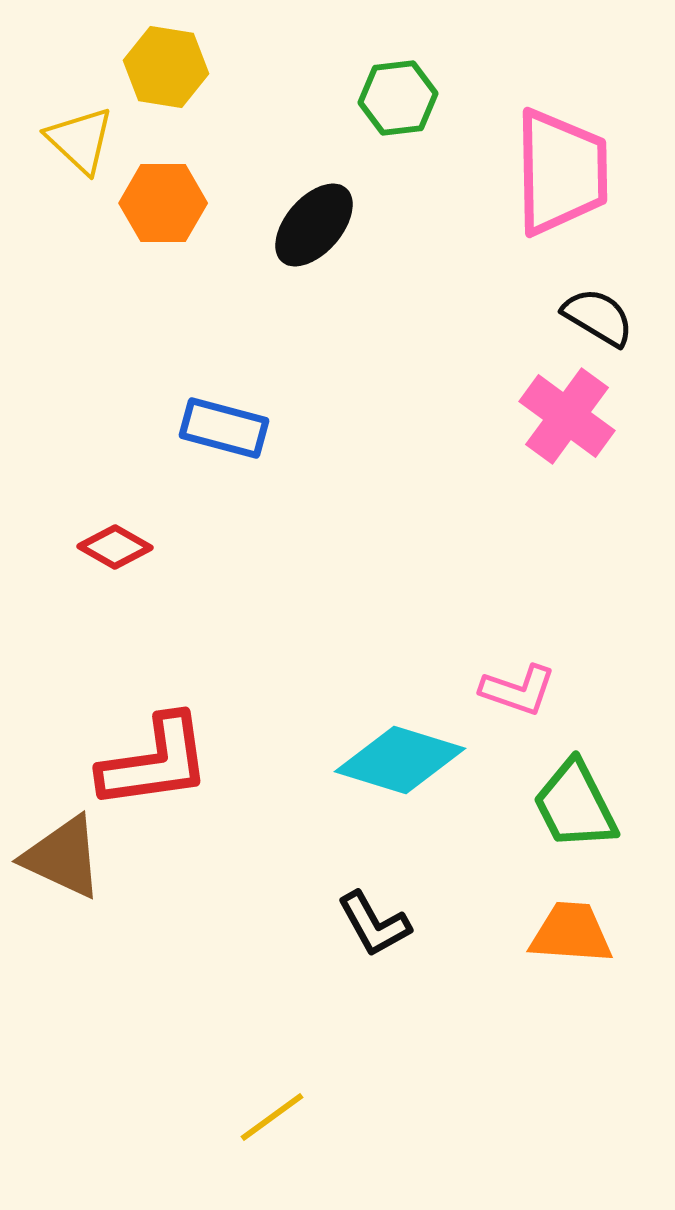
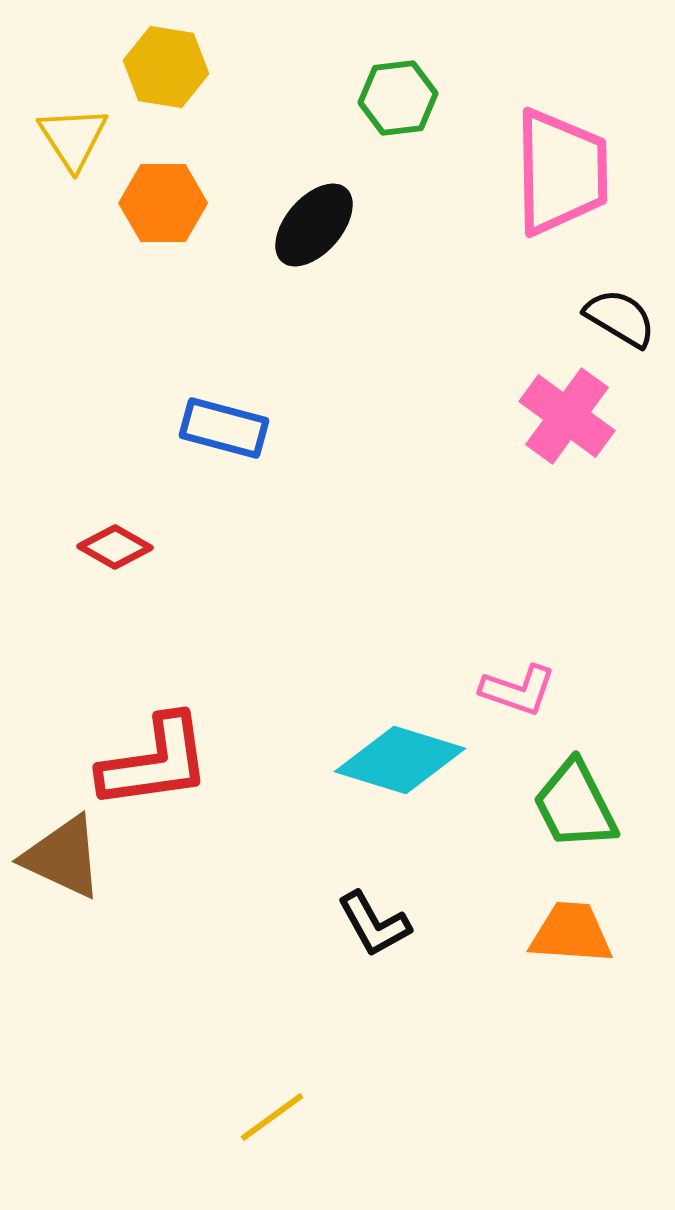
yellow triangle: moved 7 px left, 2 px up; rotated 14 degrees clockwise
black semicircle: moved 22 px right, 1 px down
